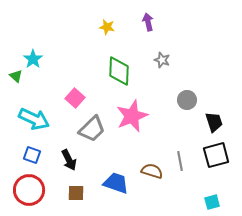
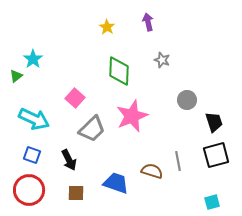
yellow star: rotated 21 degrees clockwise
green triangle: rotated 40 degrees clockwise
gray line: moved 2 px left
